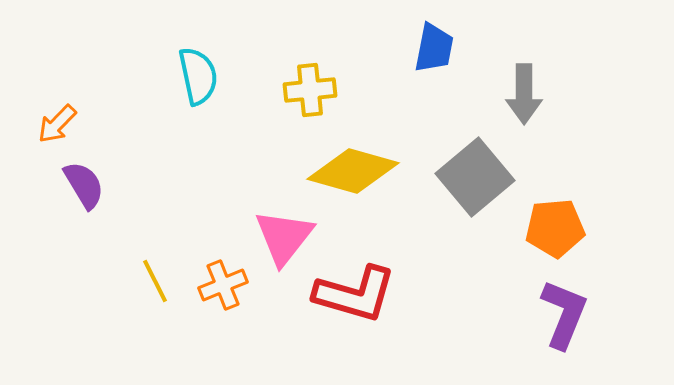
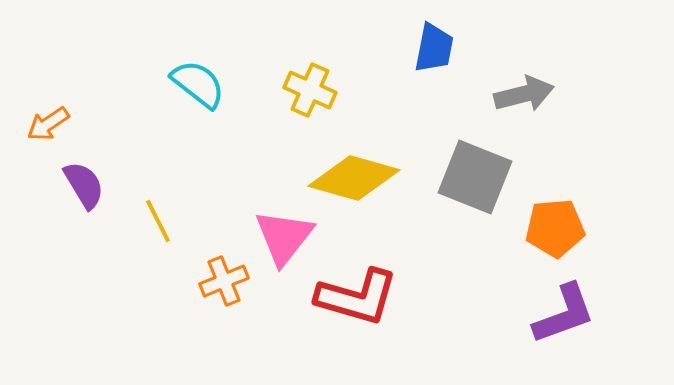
cyan semicircle: moved 8 px down; rotated 40 degrees counterclockwise
yellow cross: rotated 30 degrees clockwise
gray arrow: rotated 104 degrees counterclockwise
orange arrow: moved 9 px left; rotated 12 degrees clockwise
yellow diamond: moved 1 px right, 7 px down
gray square: rotated 28 degrees counterclockwise
yellow line: moved 3 px right, 60 px up
orange cross: moved 1 px right, 4 px up
red L-shape: moved 2 px right, 3 px down
purple L-shape: rotated 48 degrees clockwise
